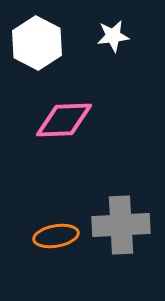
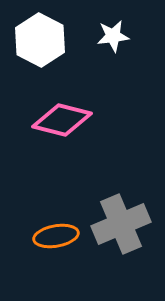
white hexagon: moved 3 px right, 3 px up
pink diamond: moved 2 px left; rotated 16 degrees clockwise
gray cross: moved 1 px up; rotated 20 degrees counterclockwise
